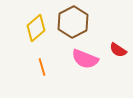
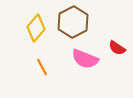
yellow diamond: rotated 8 degrees counterclockwise
red semicircle: moved 1 px left, 2 px up
orange line: rotated 12 degrees counterclockwise
